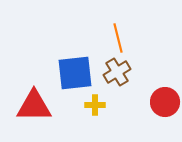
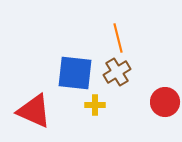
blue square: rotated 12 degrees clockwise
red triangle: moved 5 px down; rotated 24 degrees clockwise
